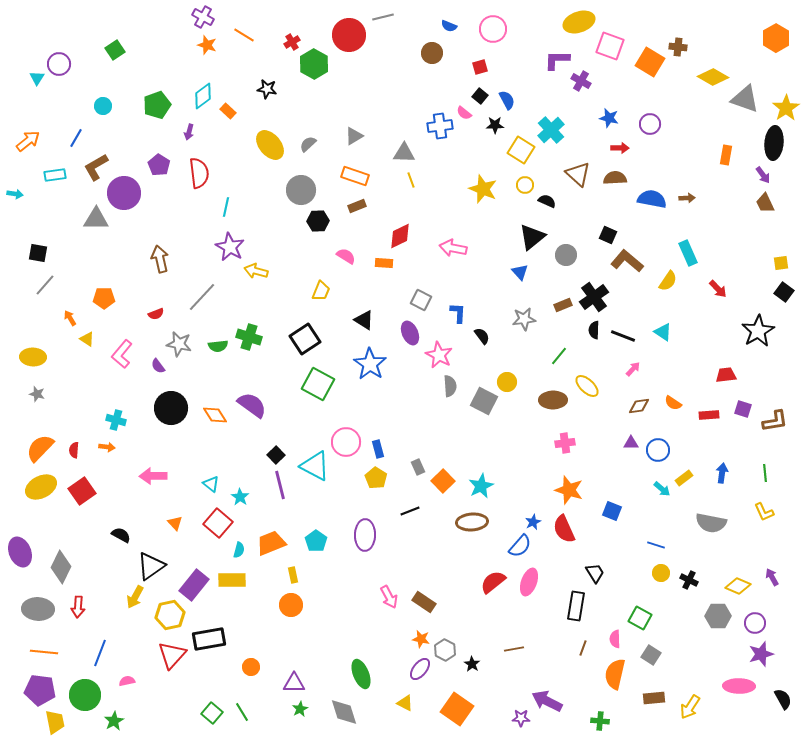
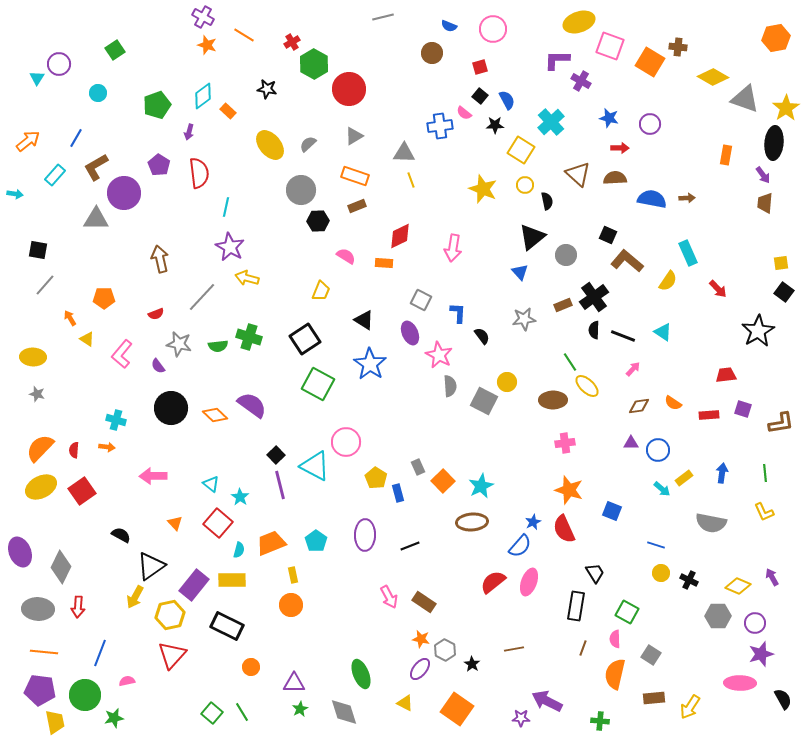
red circle at (349, 35): moved 54 px down
orange hexagon at (776, 38): rotated 20 degrees clockwise
cyan circle at (103, 106): moved 5 px left, 13 px up
cyan cross at (551, 130): moved 8 px up
cyan rectangle at (55, 175): rotated 40 degrees counterclockwise
black semicircle at (547, 201): rotated 54 degrees clockwise
brown trapezoid at (765, 203): rotated 30 degrees clockwise
pink arrow at (453, 248): rotated 92 degrees counterclockwise
black square at (38, 253): moved 3 px up
yellow arrow at (256, 271): moved 9 px left, 7 px down
green line at (559, 356): moved 11 px right, 6 px down; rotated 72 degrees counterclockwise
orange diamond at (215, 415): rotated 15 degrees counterclockwise
brown L-shape at (775, 421): moved 6 px right, 2 px down
blue rectangle at (378, 449): moved 20 px right, 44 px down
black line at (410, 511): moved 35 px down
green square at (640, 618): moved 13 px left, 6 px up
black rectangle at (209, 639): moved 18 px right, 13 px up; rotated 36 degrees clockwise
pink ellipse at (739, 686): moved 1 px right, 3 px up
green star at (114, 721): moved 3 px up; rotated 18 degrees clockwise
